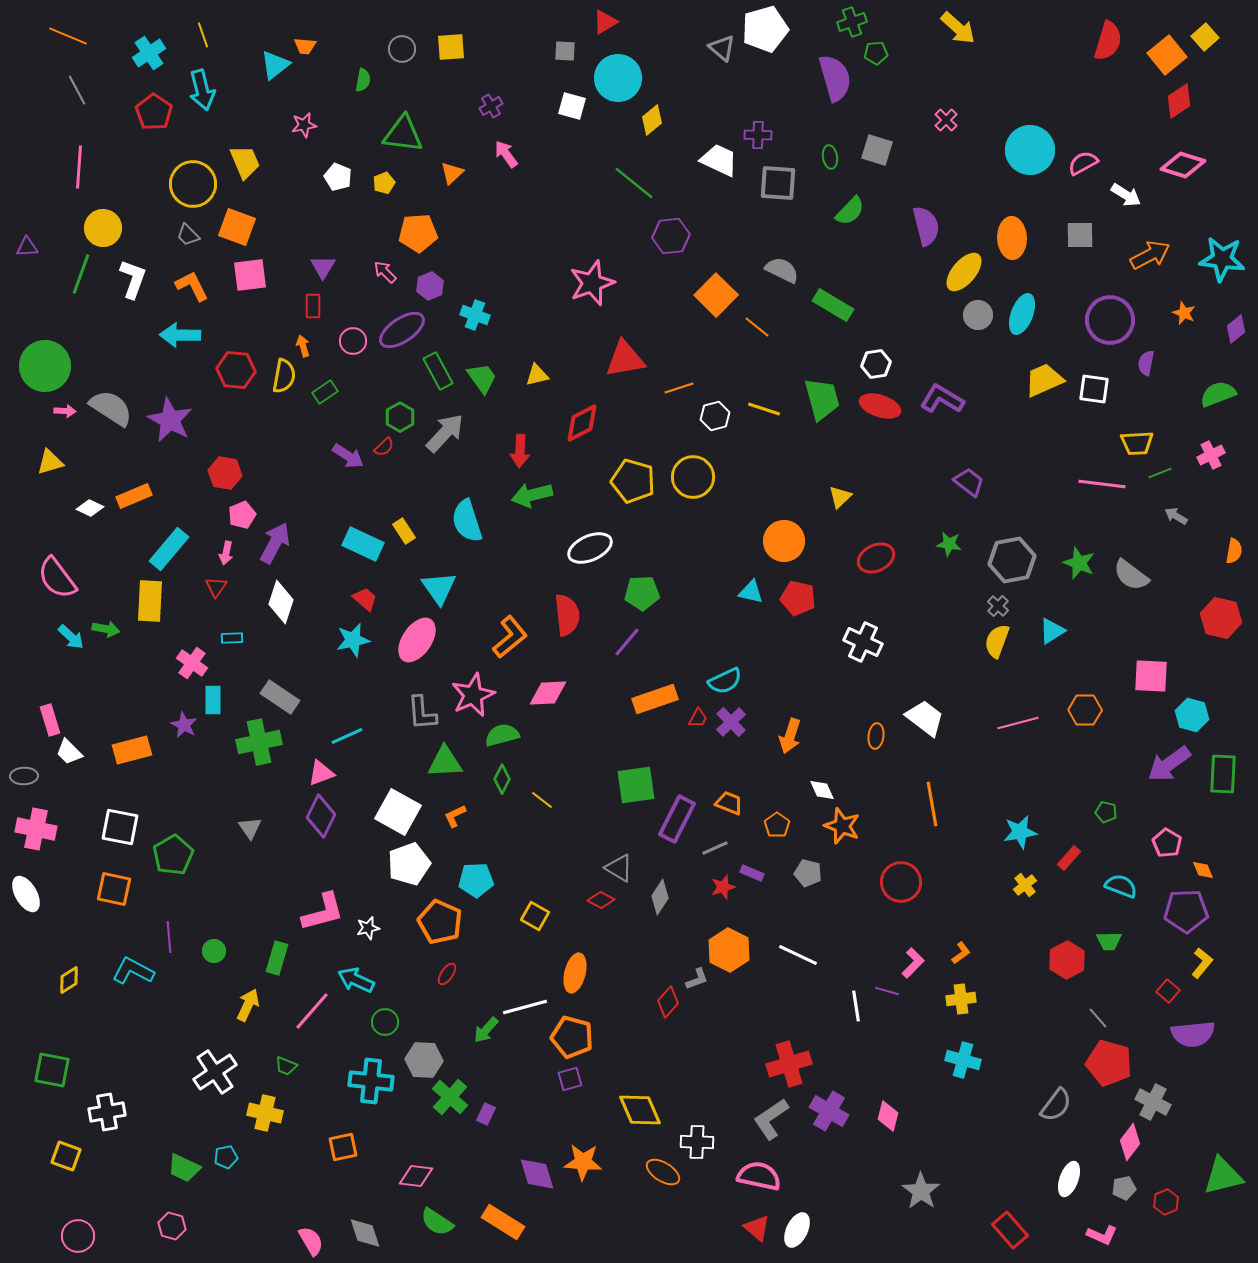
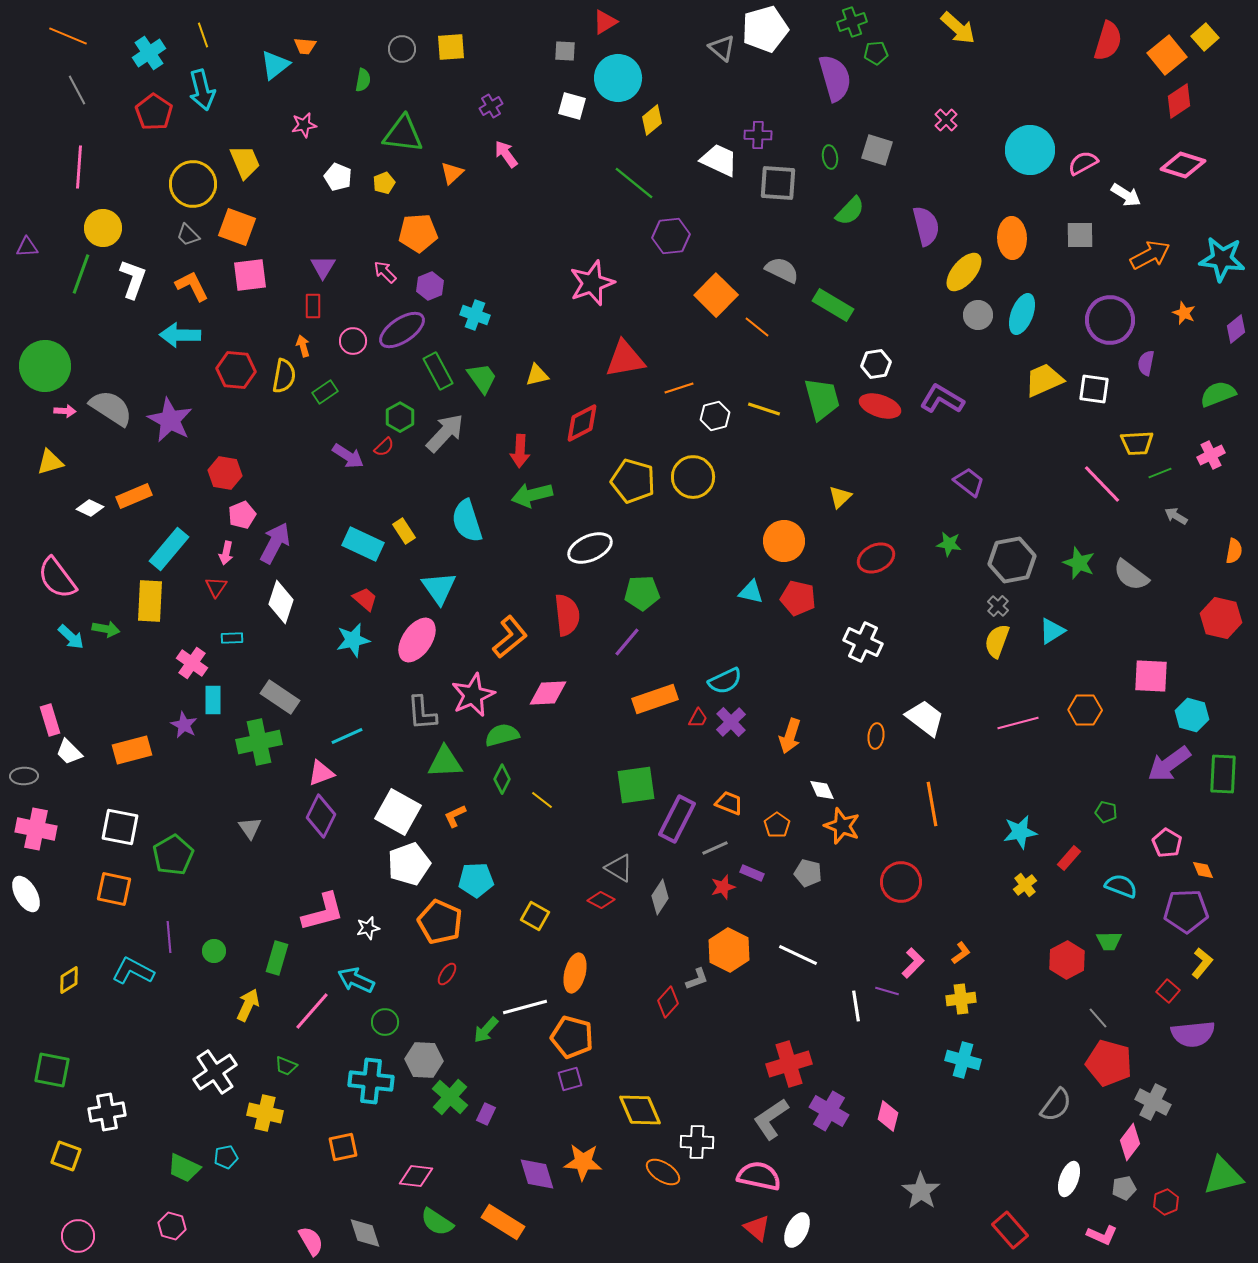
pink line at (1102, 484): rotated 39 degrees clockwise
